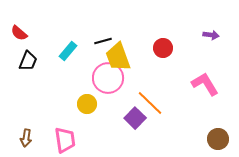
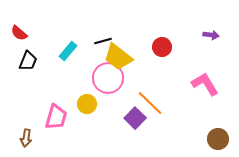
red circle: moved 1 px left, 1 px up
yellow trapezoid: rotated 32 degrees counterclockwise
pink trapezoid: moved 9 px left, 23 px up; rotated 24 degrees clockwise
